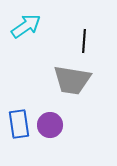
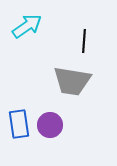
cyan arrow: moved 1 px right
gray trapezoid: moved 1 px down
